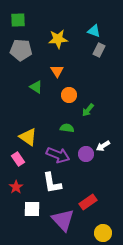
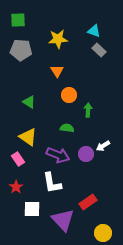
gray rectangle: rotated 72 degrees counterclockwise
green triangle: moved 7 px left, 15 px down
green arrow: rotated 144 degrees clockwise
